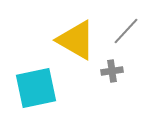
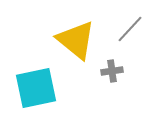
gray line: moved 4 px right, 2 px up
yellow triangle: rotated 9 degrees clockwise
